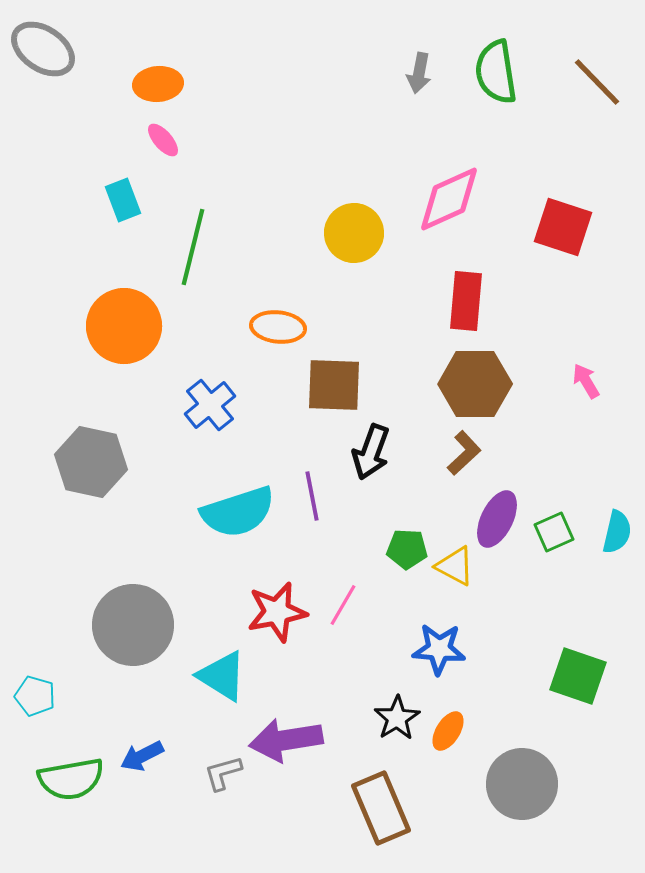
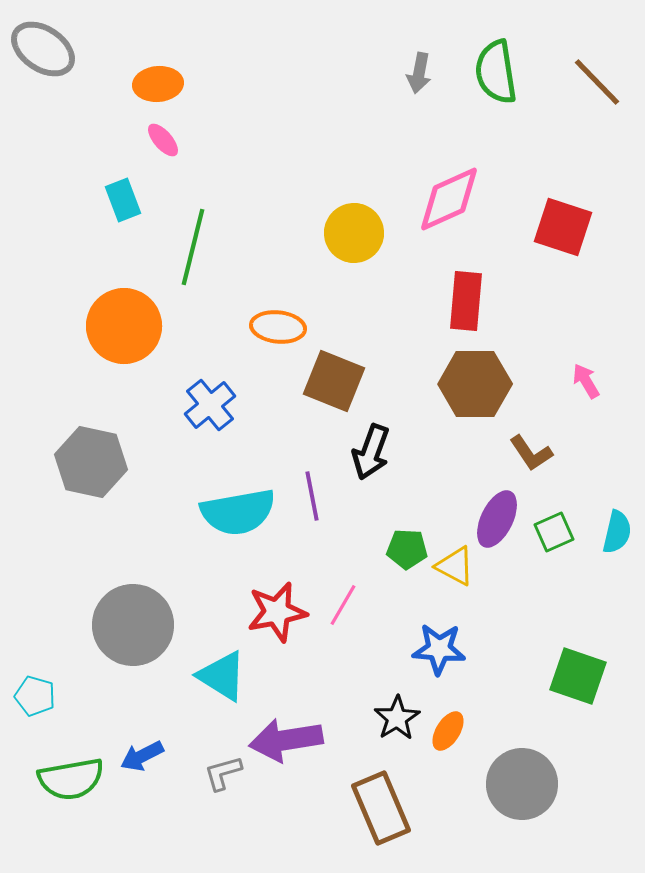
brown square at (334, 385): moved 4 px up; rotated 20 degrees clockwise
brown L-shape at (464, 453): moved 67 px right; rotated 99 degrees clockwise
cyan semicircle at (238, 512): rotated 8 degrees clockwise
